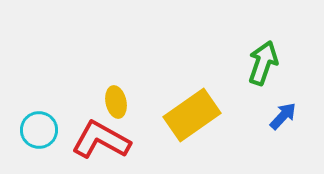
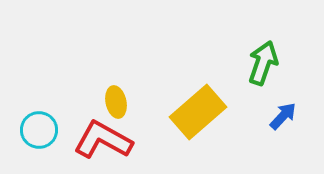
yellow rectangle: moved 6 px right, 3 px up; rotated 6 degrees counterclockwise
red L-shape: moved 2 px right
